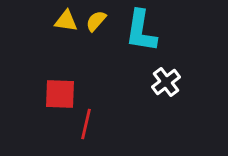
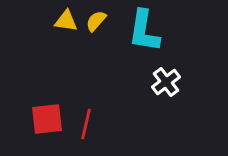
cyan L-shape: moved 3 px right
red square: moved 13 px left, 25 px down; rotated 8 degrees counterclockwise
